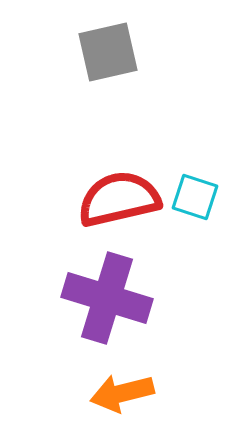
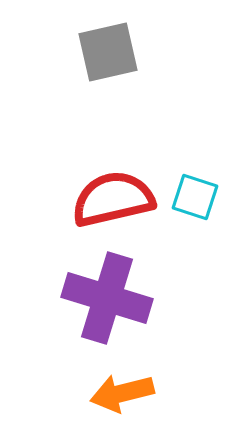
red semicircle: moved 6 px left
